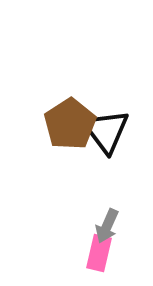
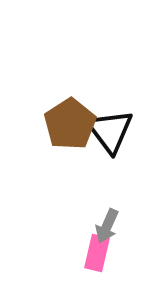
black triangle: moved 4 px right
pink rectangle: moved 2 px left
